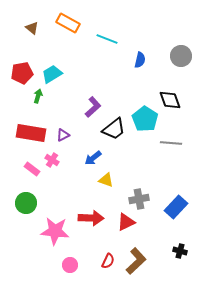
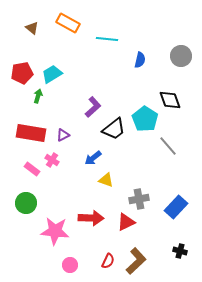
cyan line: rotated 15 degrees counterclockwise
gray line: moved 3 px left, 3 px down; rotated 45 degrees clockwise
